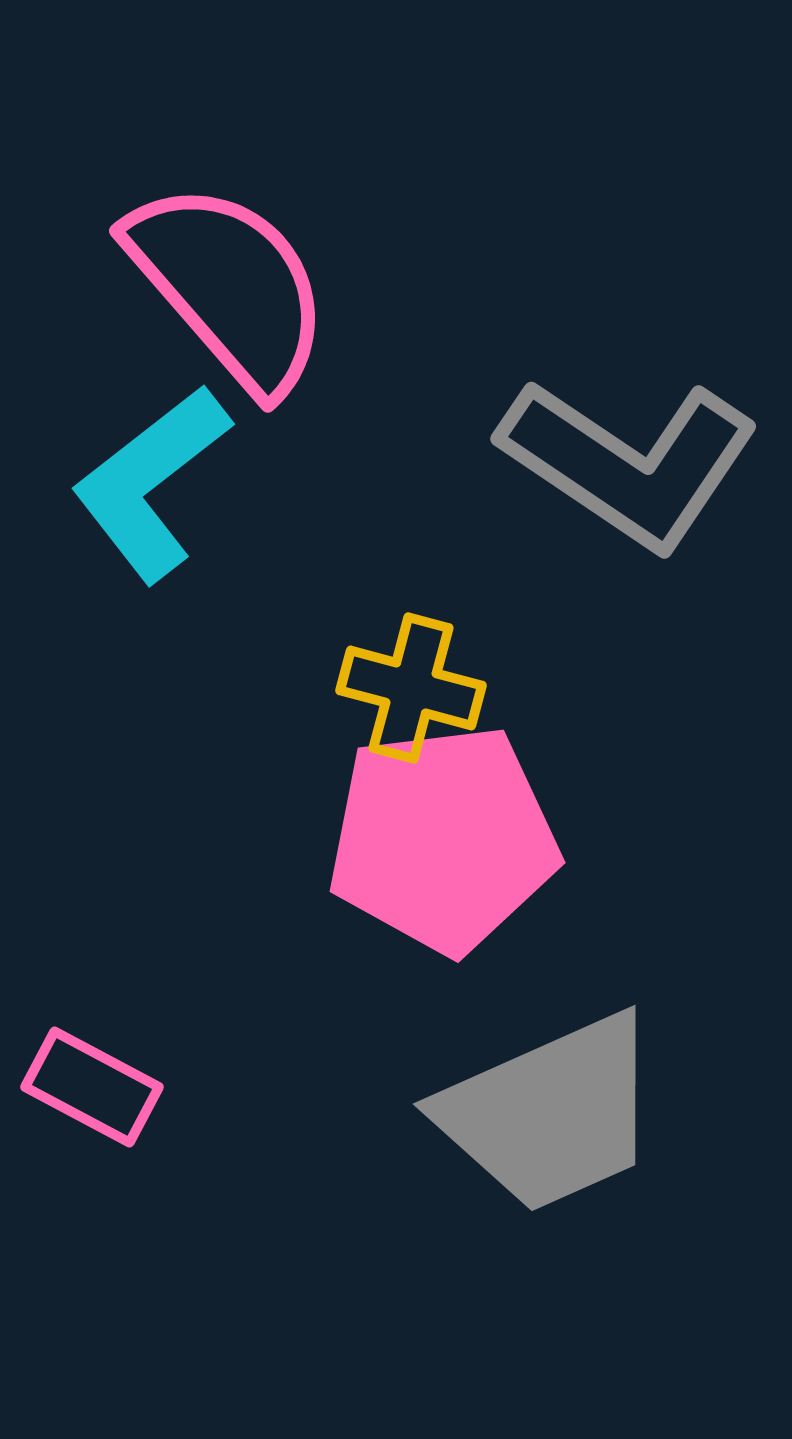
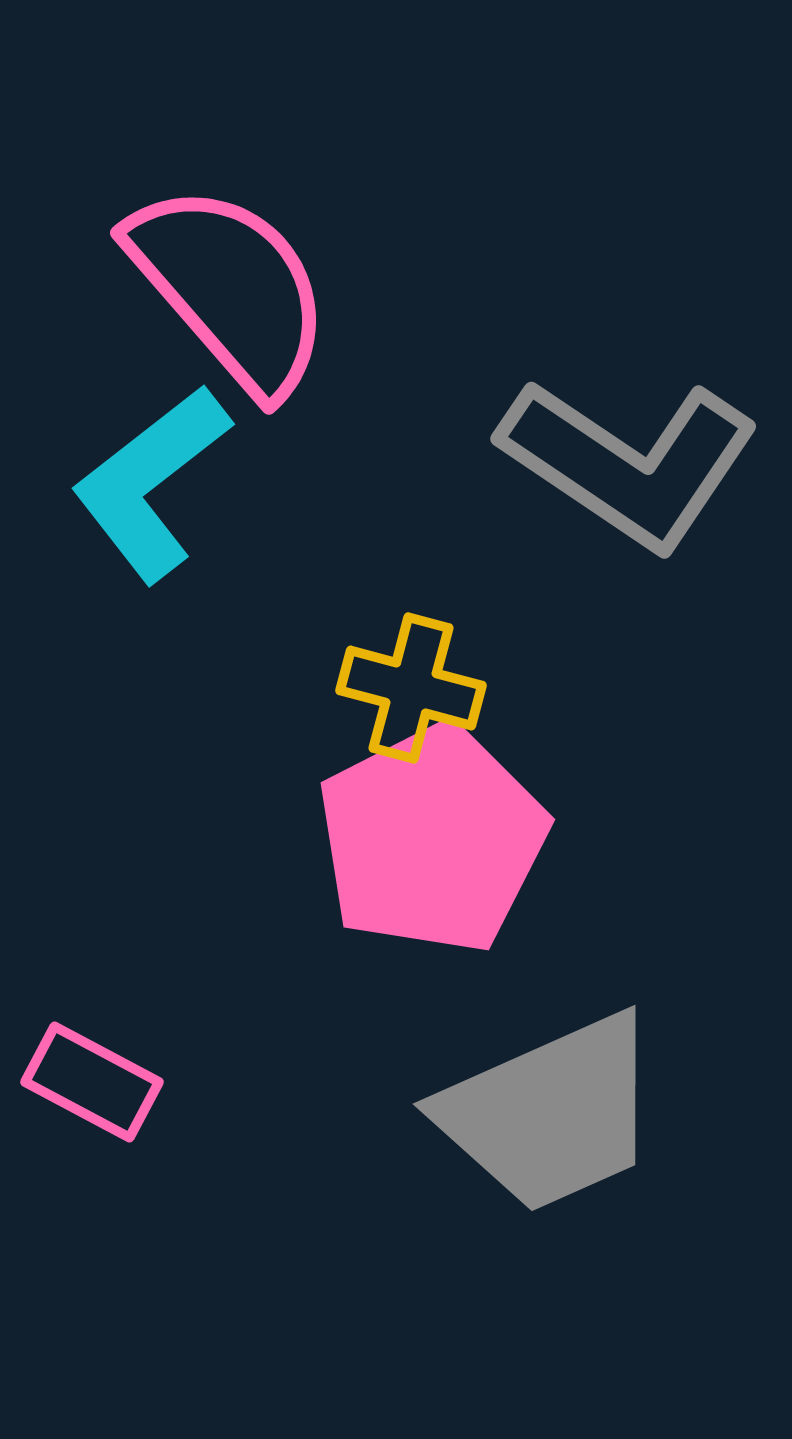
pink semicircle: moved 1 px right, 2 px down
pink pentagon: moved 11 px left; rotated 20 degrees counterclockwise
pink rectangle: moved 5 px up
